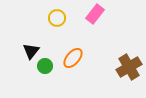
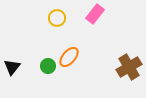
black triangle: moved 19 px left, 16 px down
orange ellipse: moved 4 px left, 1 px up
green circle: moved 3 px right
